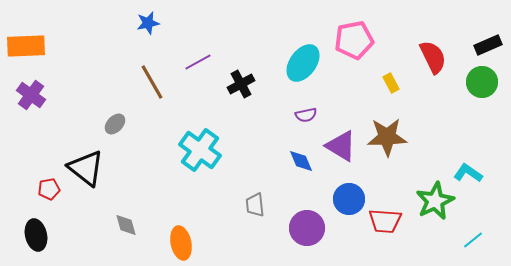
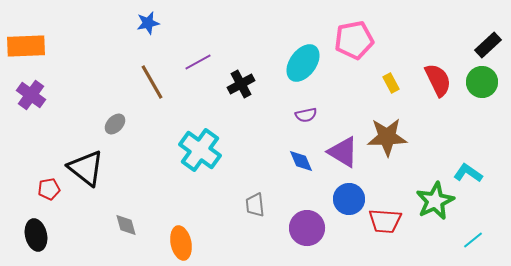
black rectangle: rotated 20 degrees counterclockwise
red semicircle: moved 5 px right, 23 px down
purple triangle: moved 2 px right, 6 px down
